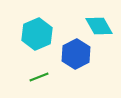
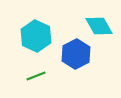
cyan hexagon: moved 1 px left, 2 px down; rotated 12 degrees counterclockwise
green line: moved 3 px left, 1 px up
